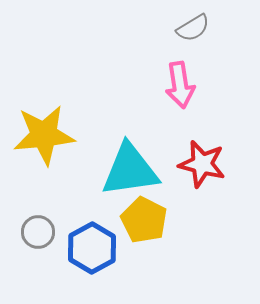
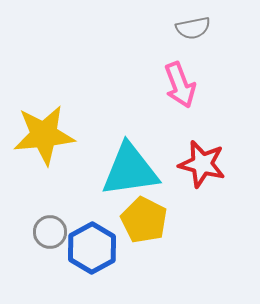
gray semicircle: rotated 20 degrees clockwise
pink arrow: rotated 12 degrees counterclockwise
gray circle: moved 12 px right
